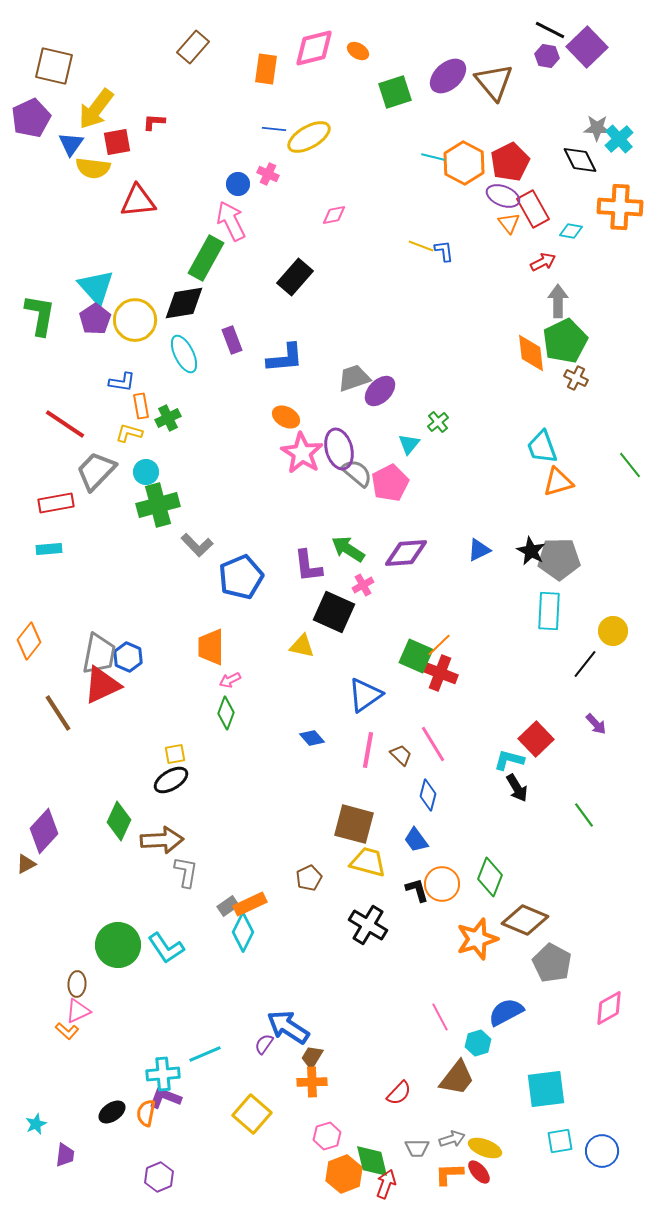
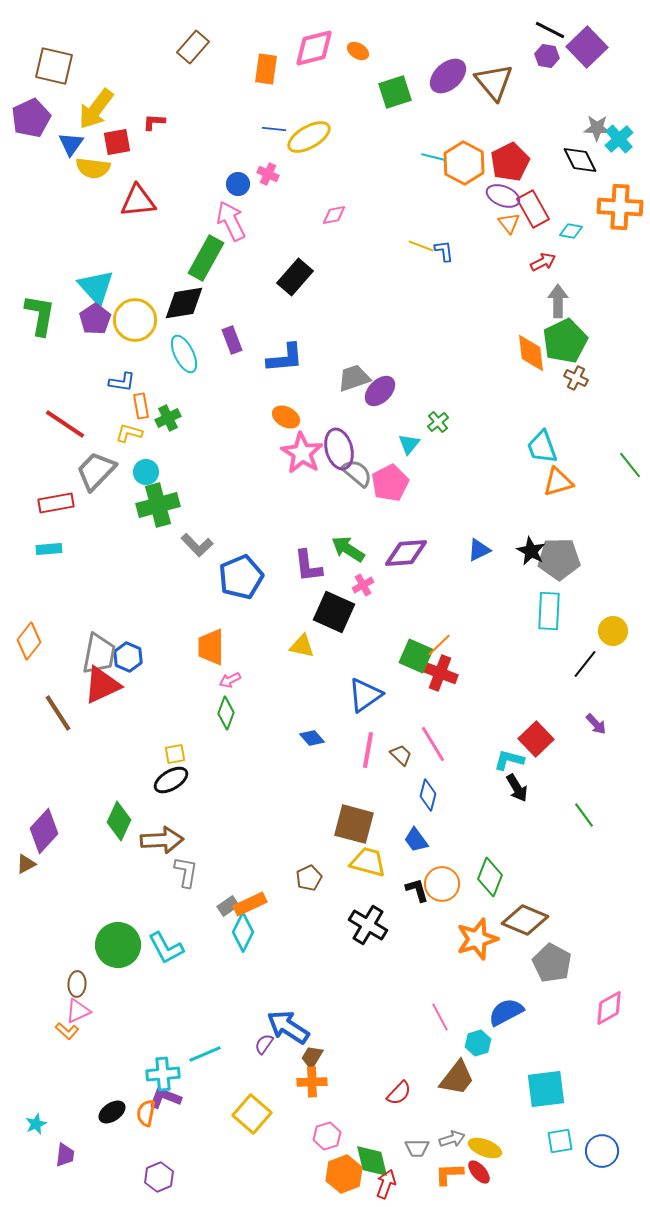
cyan L-shape at (166, 948): rotated 6 degrees clockwise
